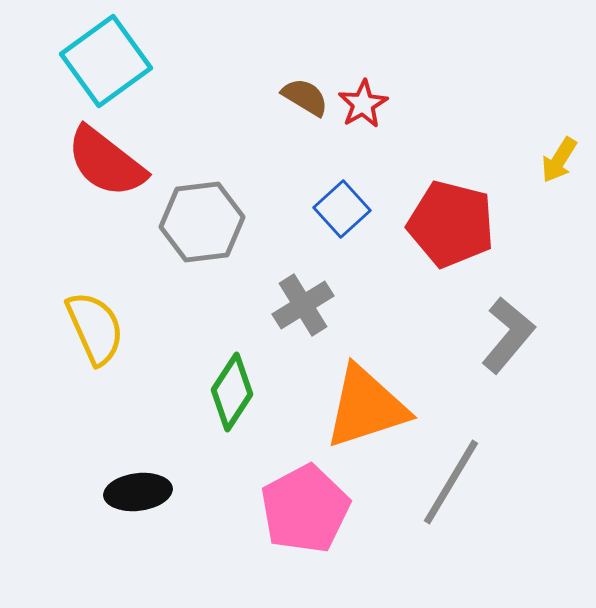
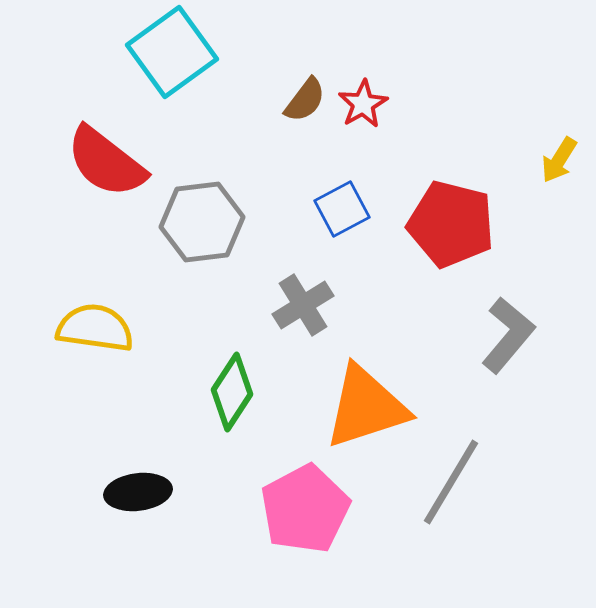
cyan square: moved 66 px right, 9 px up
brown semicircle: moved 3 px down; rotated 96 degrees clockwise
blue square: rotated 14 degrees clockwise
yellow semicircle: rotated 58 degrees counterclockwise
